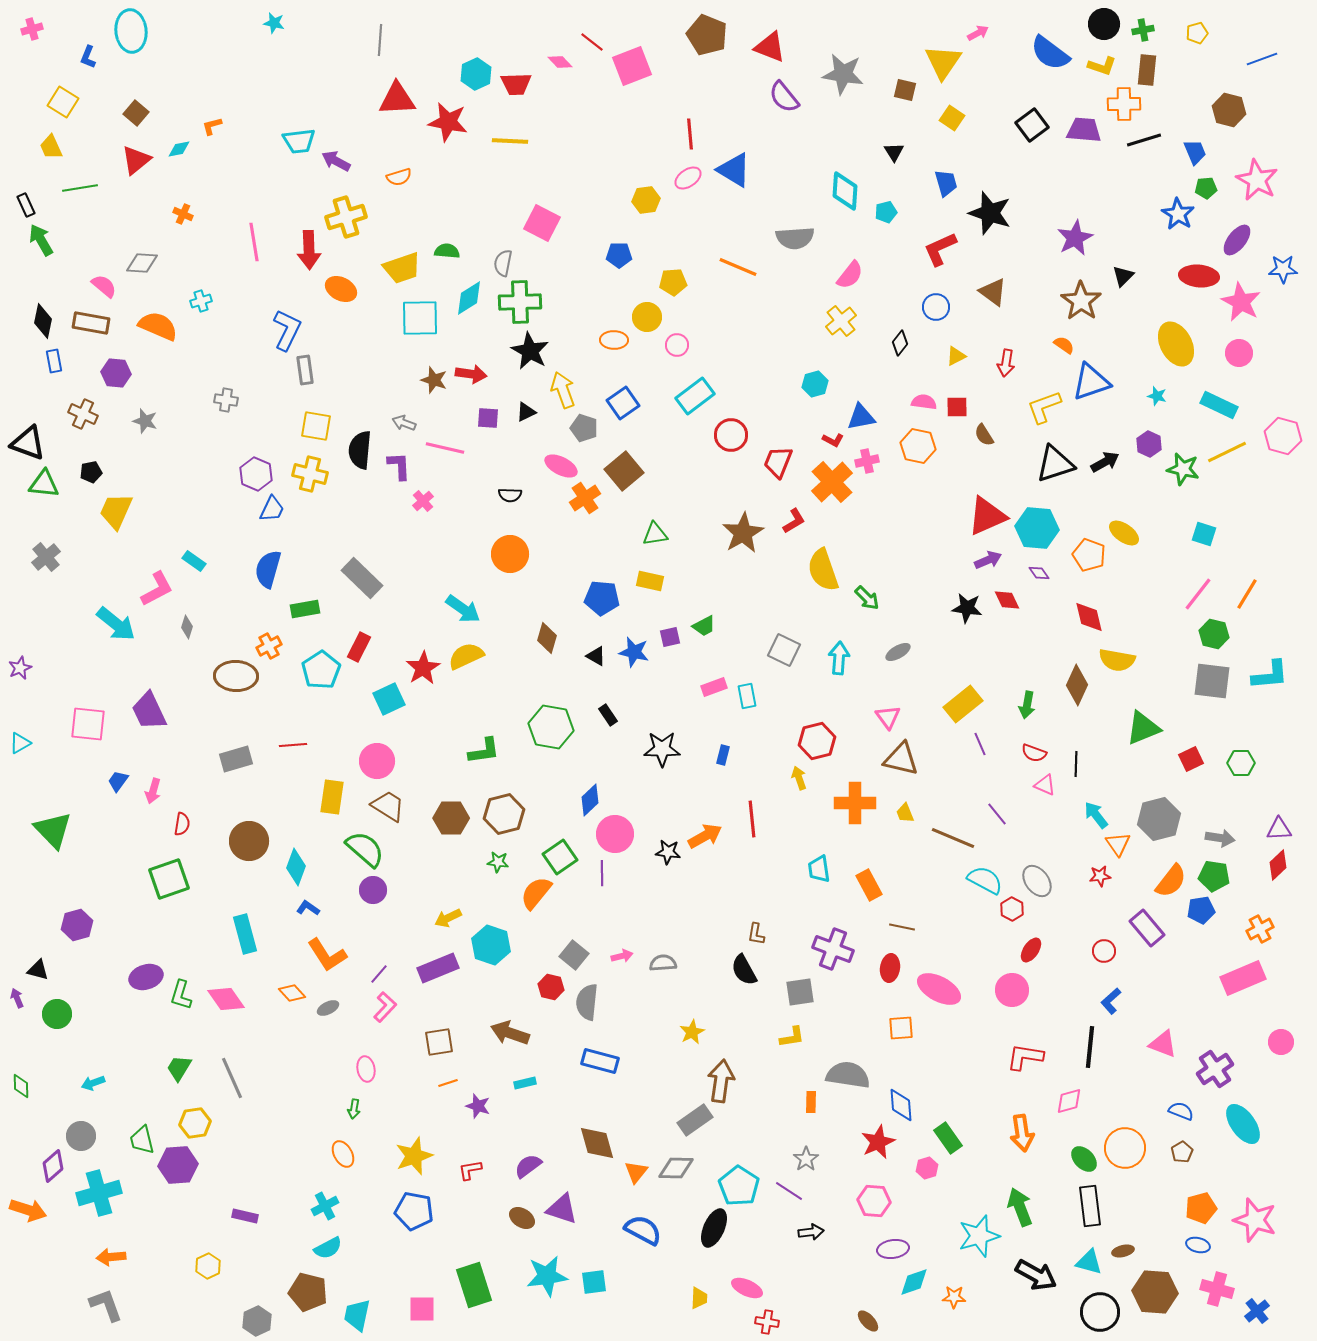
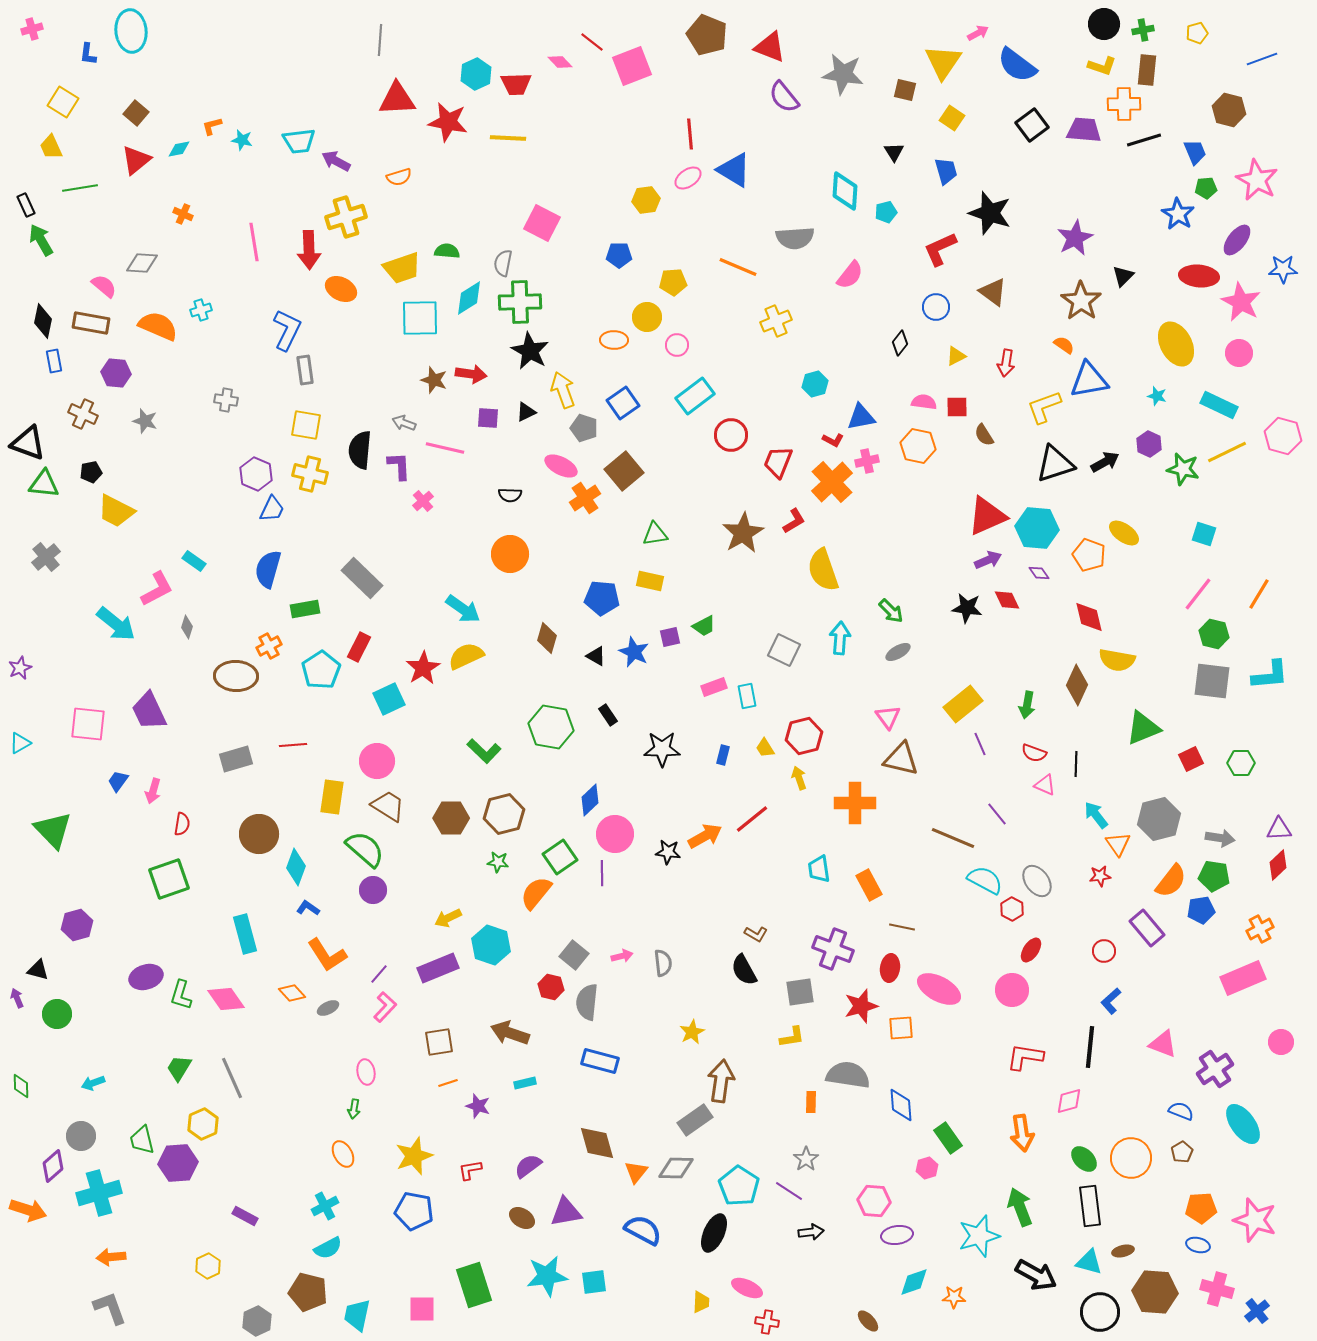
cyan star at (274, 23): moved 32 px left, 117 px down
blue semicircle at (1050, 53): moved 33 px left, 12 px down
blue L-shape at (88, 57): moved 3 px up; rotated 15 degrees counterclockwise
yellow line at (510, 141): moved 2 px left, 3 px up
blue trapezoid at (946, 183): moved 12 px up
cyan cross at (201, 301): moved 9 px down
yellow cross at (841, 321): moved 65 px left; rotated 16 degrees clockwise
blue triangle at (1091, 382): moved 2 px left, 2 px up; rotated 9 degrees clockwise
yellow square at (316, 426): moved 10 px left, 1 px up
yellow trapezoid at (116, 511): rotated 87 degrees counterclockwise
orange line at (1247, 594): moved 12 px right
green arrow at (867, 598): moved 24 px right, 13 px down
blue star at (634, 652): rotated 12 degrees clockwise
cyan arrow at (839, 658): moved 1 px right, 20 px up
red hexagon at (817, 741): moved 13 px left, 5 px up
green L-shape at (484, 751): rotated 52 degrees clockwise
yellow trapezoid at (905, 813): moved 140 px left, 65 px up; rotated 10 degrees counterclockwise
red line at (752, 819): rotated 57 degrees clockwise
brown circle at (249, 841): moved 10 px right, 7 px up
brown L-shape at (756, 934): rotated 70 degrees counterclockwise
gray semicircle at (663, 963): rotated 88 degrees clockwise
pink ellipse at (366, 1069): moved 3 px down
yellow hexagon at (195, 1123): moved 8 px right, 1 px down; rotated 16 degrees counterclockwise
red star at (878, 1142): moved 17 px left, 136 px up; rotated 8 degrees clockwise
orange circle at (1125, 1148): moved 6 px right, 10 px down
purple hexagon at (178, 1165): moved 2 px up
orange pentagon at (1201, 1208): rotated 12 degrees clockwise
purple triangle at (562, 1209): moved 4 px right, 3 px down; rotated 28 degrees counterclockwise
purple rectangle at (245, 1216): rotated 15 degrees clockwise
black ellipse at (714, 1228): moved 5 px down
purple ellipse at (893, 1249): moved 4 px right, 14 px up
yellow trapezoid at (699, 1298): moved 2 px right, 4 px down
gray L-shape at (106, 1305): moved 4 px right, 3 px down
